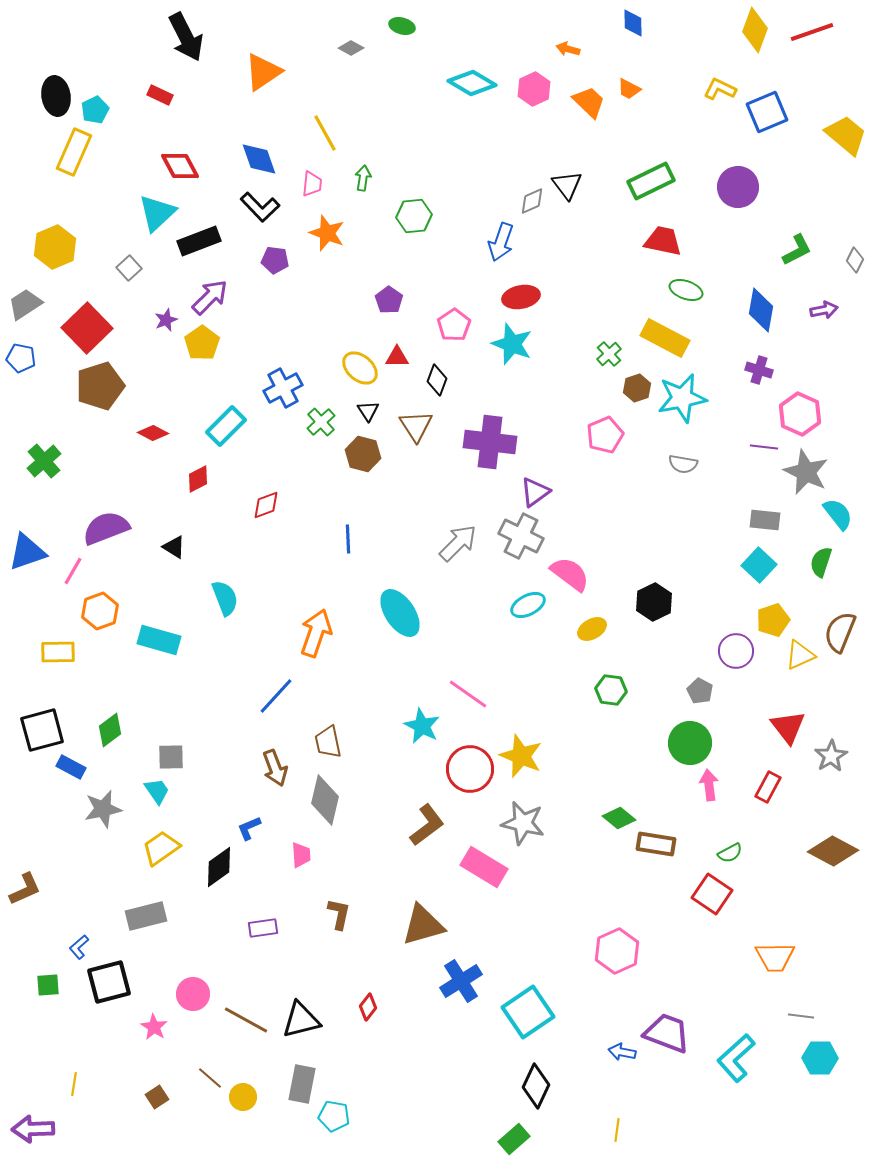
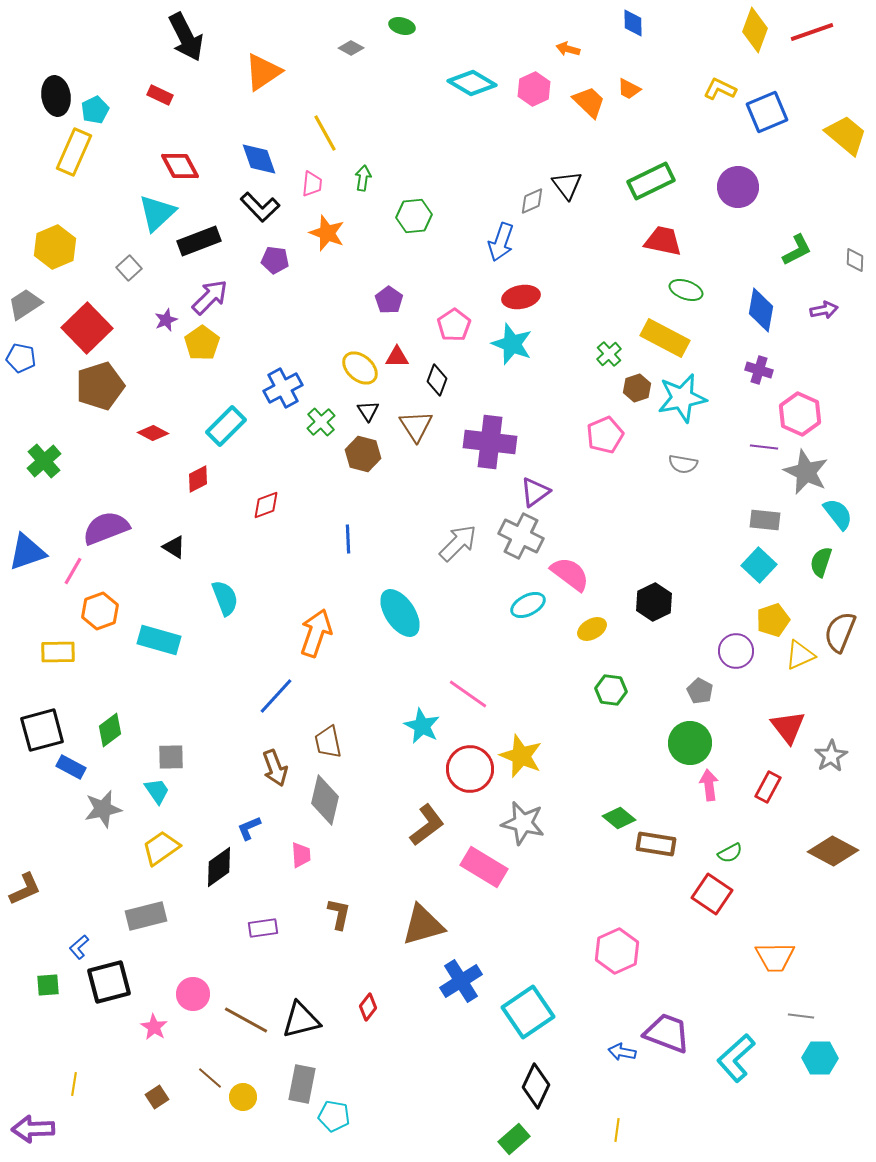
gray diamond at (855, 260): rotated 25 degrees counterclockwise
